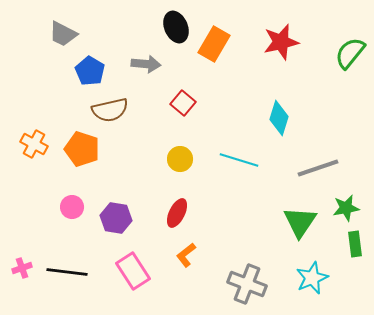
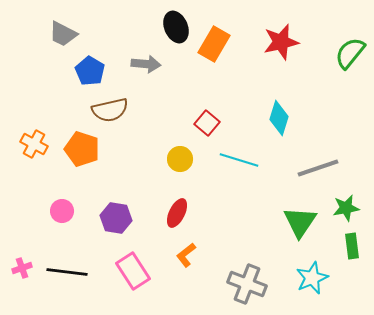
red square: moved 24 px right, 20 px down
pink circle: moved 10 px left, 4 px down
green rectangle: moved 3 px left, 2 px down
